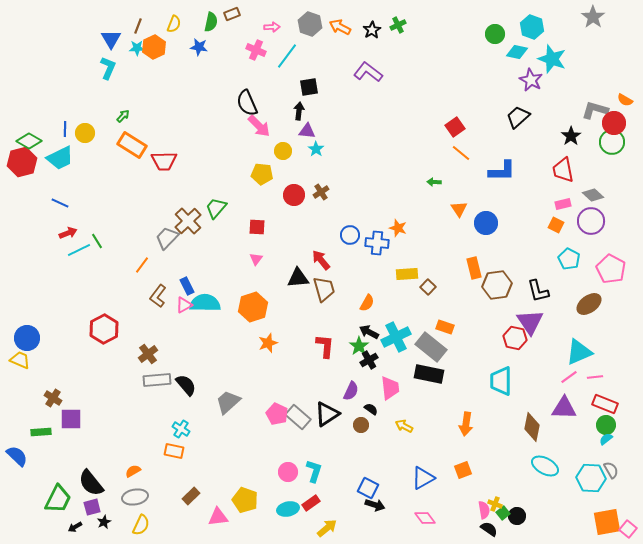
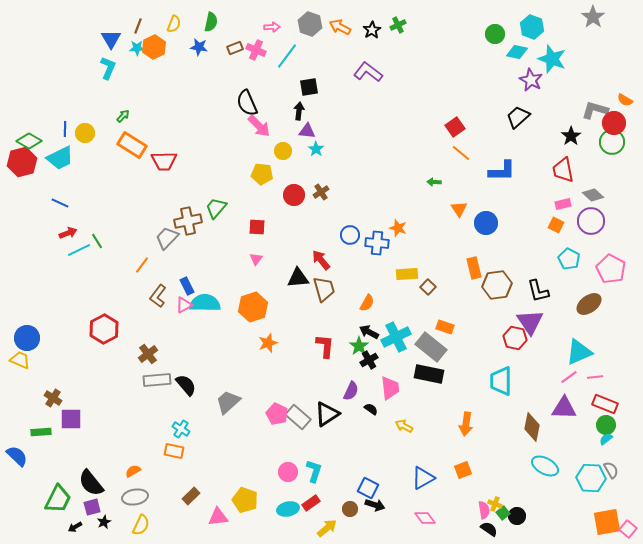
brown rectangle at (232, 14): moved 3 px right, 34 px down
brown cross at (188, 221): rotated 32 degrees clockwise
brown circle at (361, 425): moved 11 px left, 84 px down
